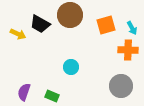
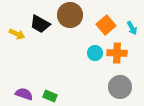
orange square: rotated 24 degrees counterclockwise
yellow arrow: moved 1 px left
orange cross: moved 11 px left, 3 px down
cyan circle: moved 24 px right, 14 px up
gray circle: moved 1 px left, 1 px down
purple semicircle: moved 2 px down; rotated 90 degrees clockwise
green rectangle: moved 2 px left
